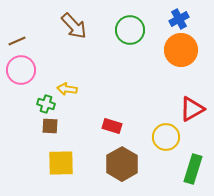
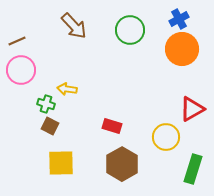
orange circle: moved 1 px right, 1 px up
brown square: rotated 24 degrees clockwise
